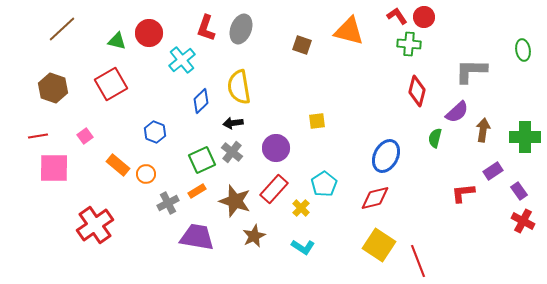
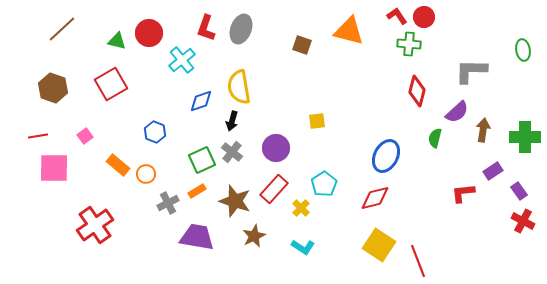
blue diamond at (201, 101): rotated 25 degrees clockwise
black arrow at (233, 123): moved 1 px left, 2 px up; rotated 66 degrees counterclockwise
